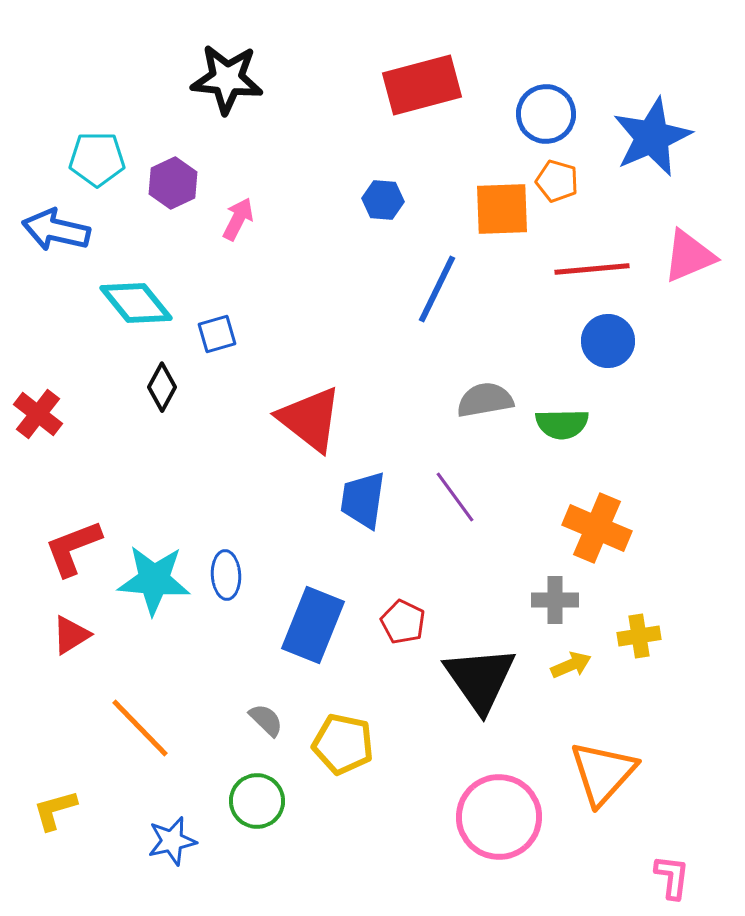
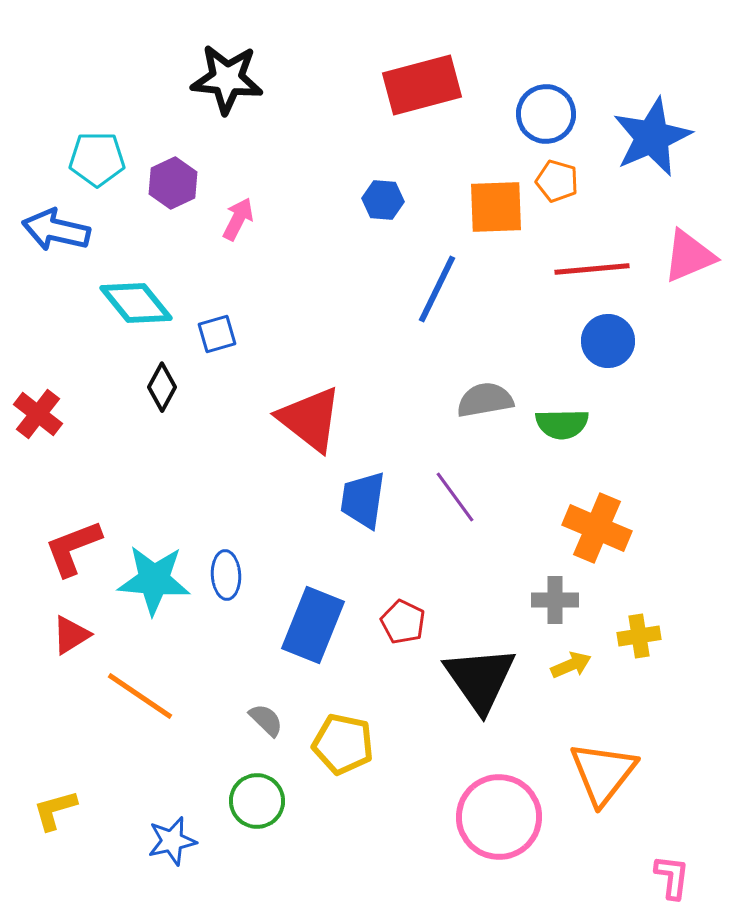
orange square at (502, 209): moved 6 px left, 2 px up
orange line at (140, 728): moved 32 px up; rotated 12 degrees counterclockwise
orange triangle at (603, 773): rotated 4 degrees counterclockwise
